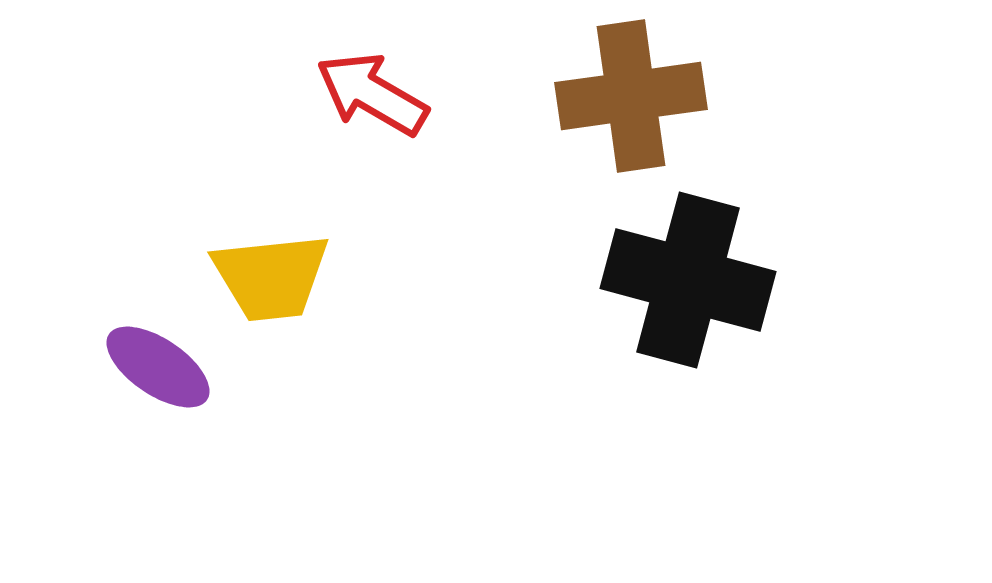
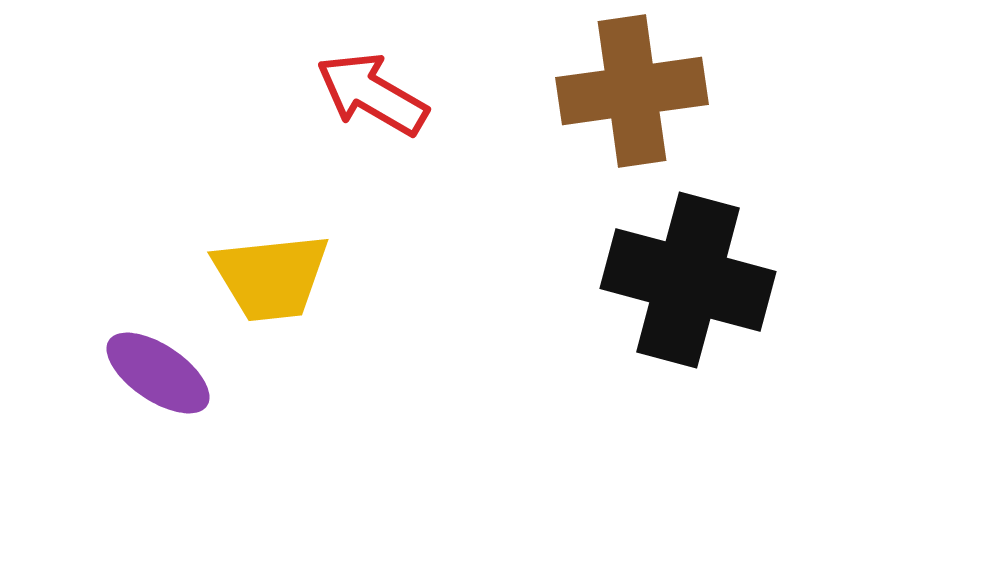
brown cross: moved 1 px right, 5 px up
purple ellipse: moved 6 px down
